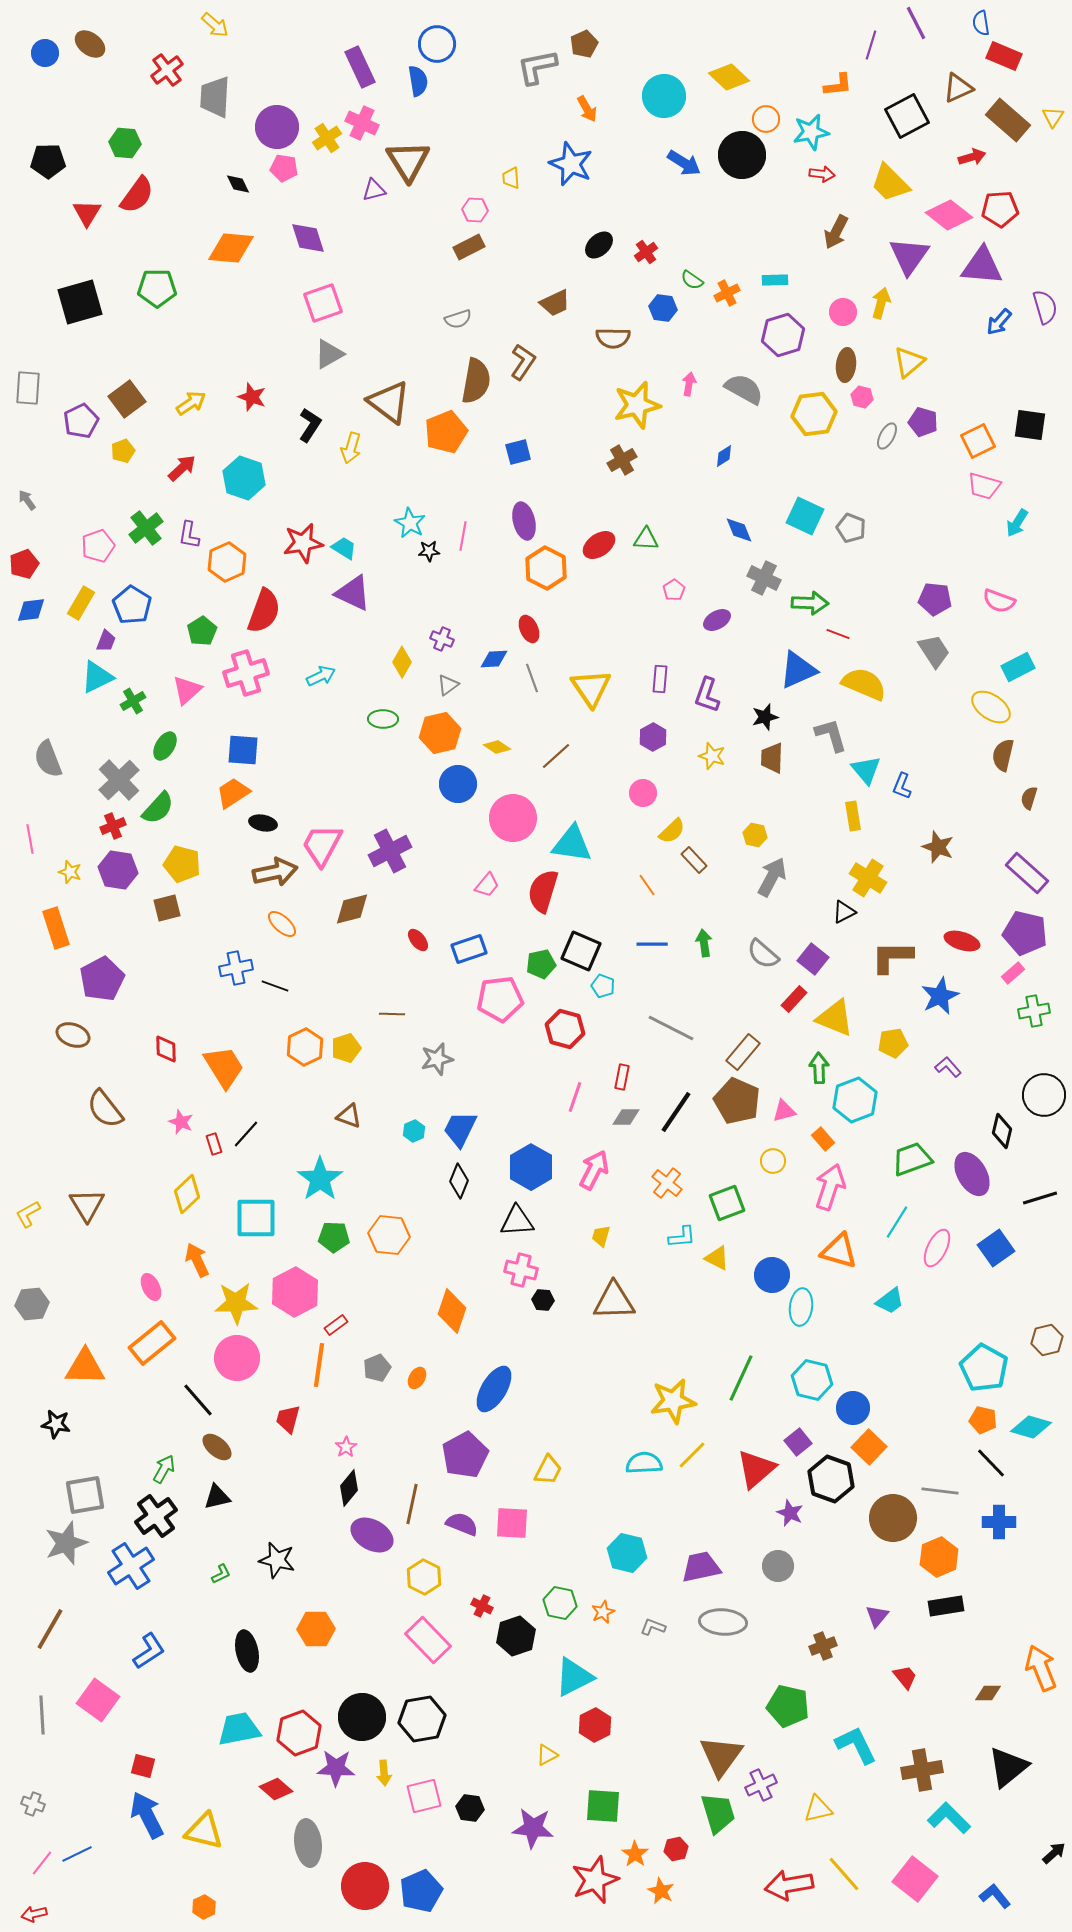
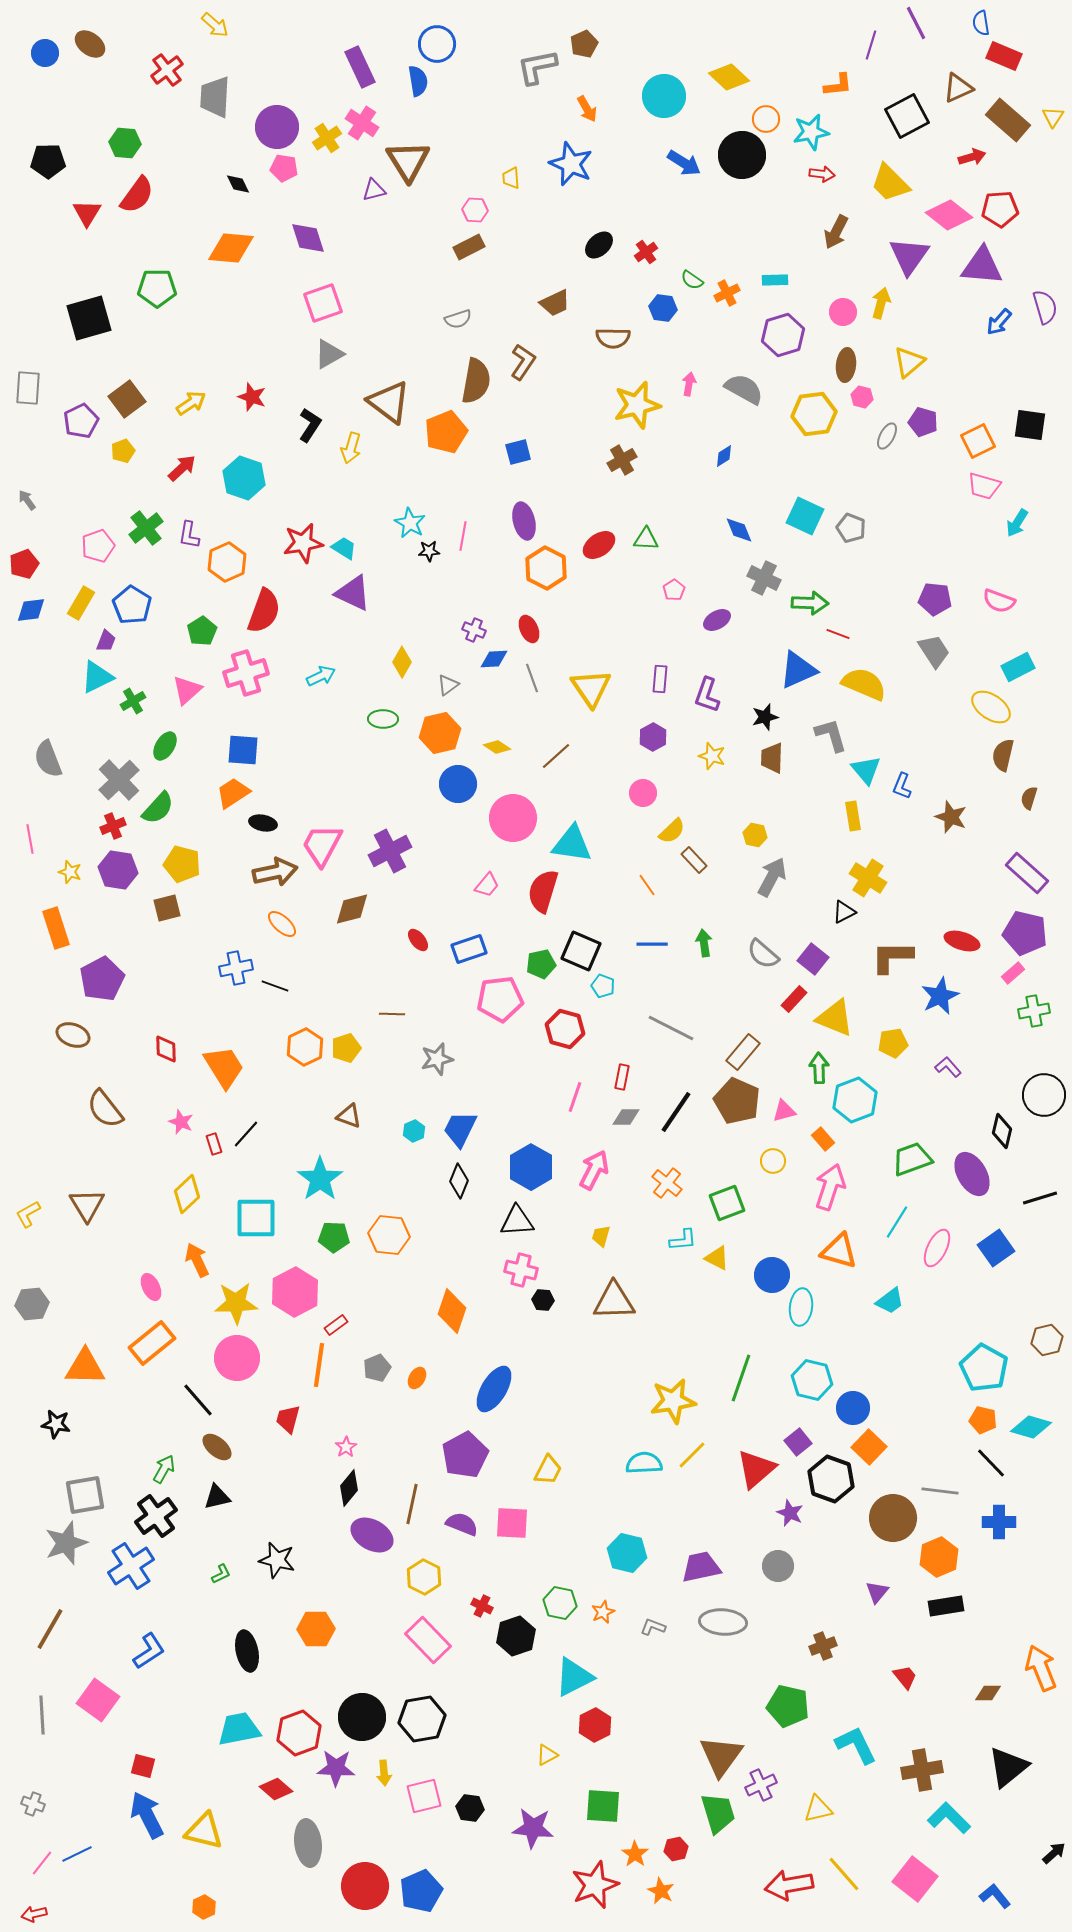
pink cross at (362, 123): rotated 8 degrees clockwise
black square at (80, 302): moved 9 px right, 16 px down
purple cross at (442, 639): moved 32 px right, 9 px up
brown star at (938, 847): moved 13 px right, 30 px up
cyan L-shape at (682, 1237): moved 1 px right, 3 px down
green line at (741, 1378): rotated 6 degrees counterclockwise
purple triangle at (877, 1616): moved 24 px up
red star at (595, 1880): moved 5 px down
